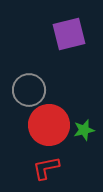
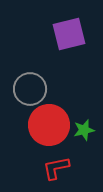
gray circle: moved 1 px right, 1 px up
red L-shape: moved 10 px right
